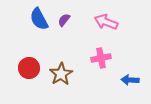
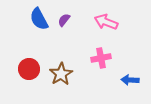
red circle: moved 1 px down
